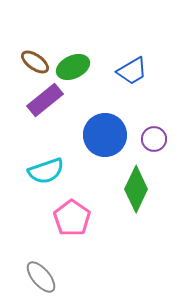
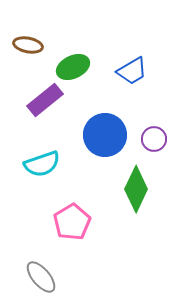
brown ellipse: moved 7 px left, 17 px up; rotated 24 degrees counterclockwise
cyan semicircle: moved 4 px left, 7 px up
pink pentagon: moved 4 px down; rotated 6 degrees clockwise
